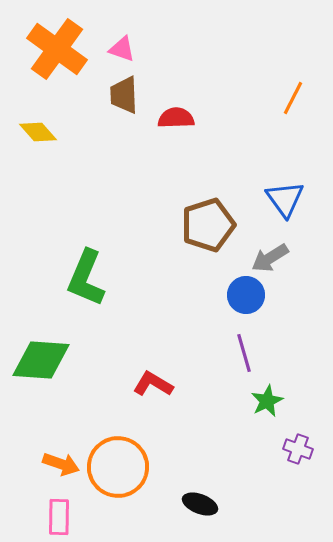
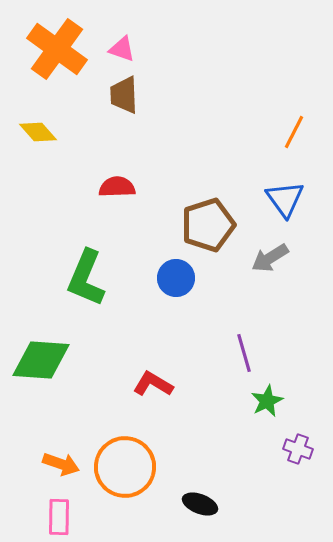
orange line: moved 1 px right, 34 px down
red semicircle: moved 59 px left, 69 px down
blue circle: moved 70 px left, 17 px up
orange circle: moved 7 px right
